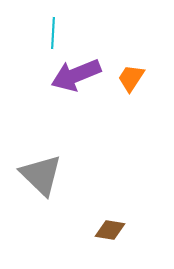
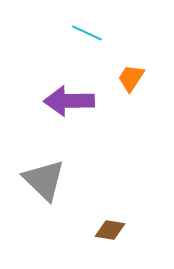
cyan line: moved 34 px right; rotated 68 degrees counterclockwise
purple arrow: moved 7 px left, 26 px down; rotated 21 degrees clockwise
gray triangle: moved 3 px right, 5 px down
